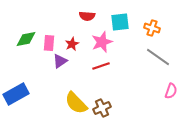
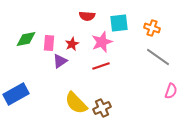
cyan square: moved 1 px left, 1 px down
